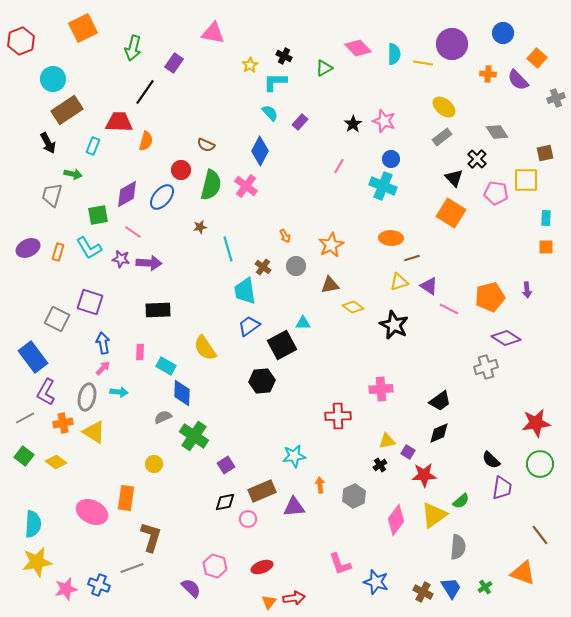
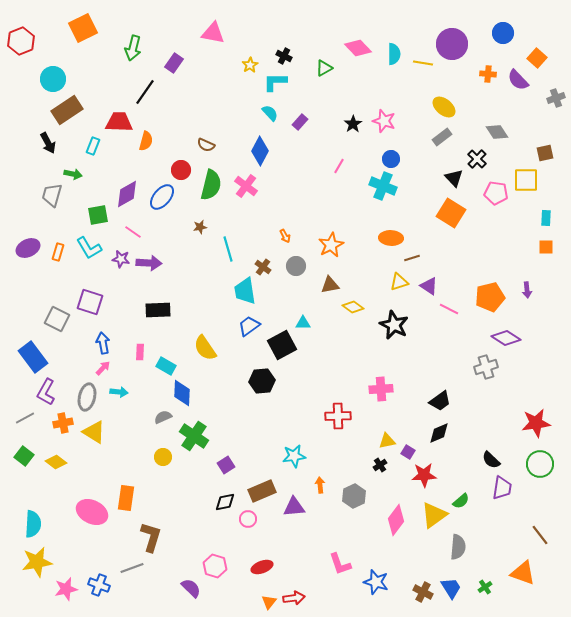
yellow circle at (154, 464): moved 9 px right, 7 px up
